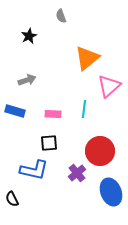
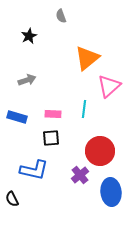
blue rectangle: moved 2 px right, 6 px down
black square: moved 2 px right, 5 px up
purple cross: moved 3 px right, 2 px down
blue ellipse: rotated 16 degrees clockwise
